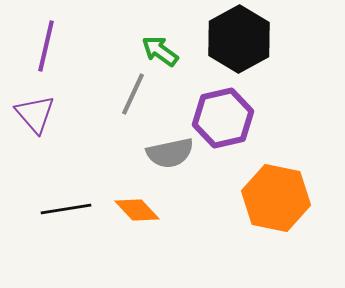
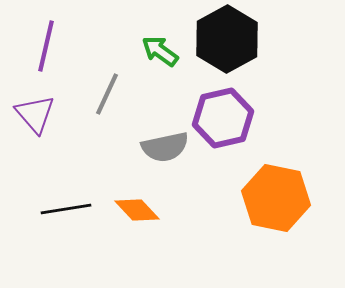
black hexagon: moved 12 px left
gray line: moved 26 px left
gray semicircle: moved 5 px left, 6 px up
